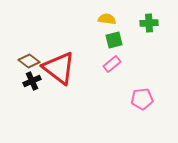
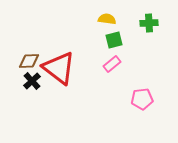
brown diamond: rotated 40 degrees counterclockwise
black cross: rotated 18 degrees counterclockwise
